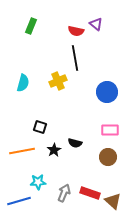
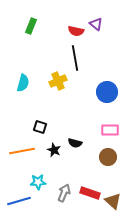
black star: rotated 16 degrees counterclockwise
